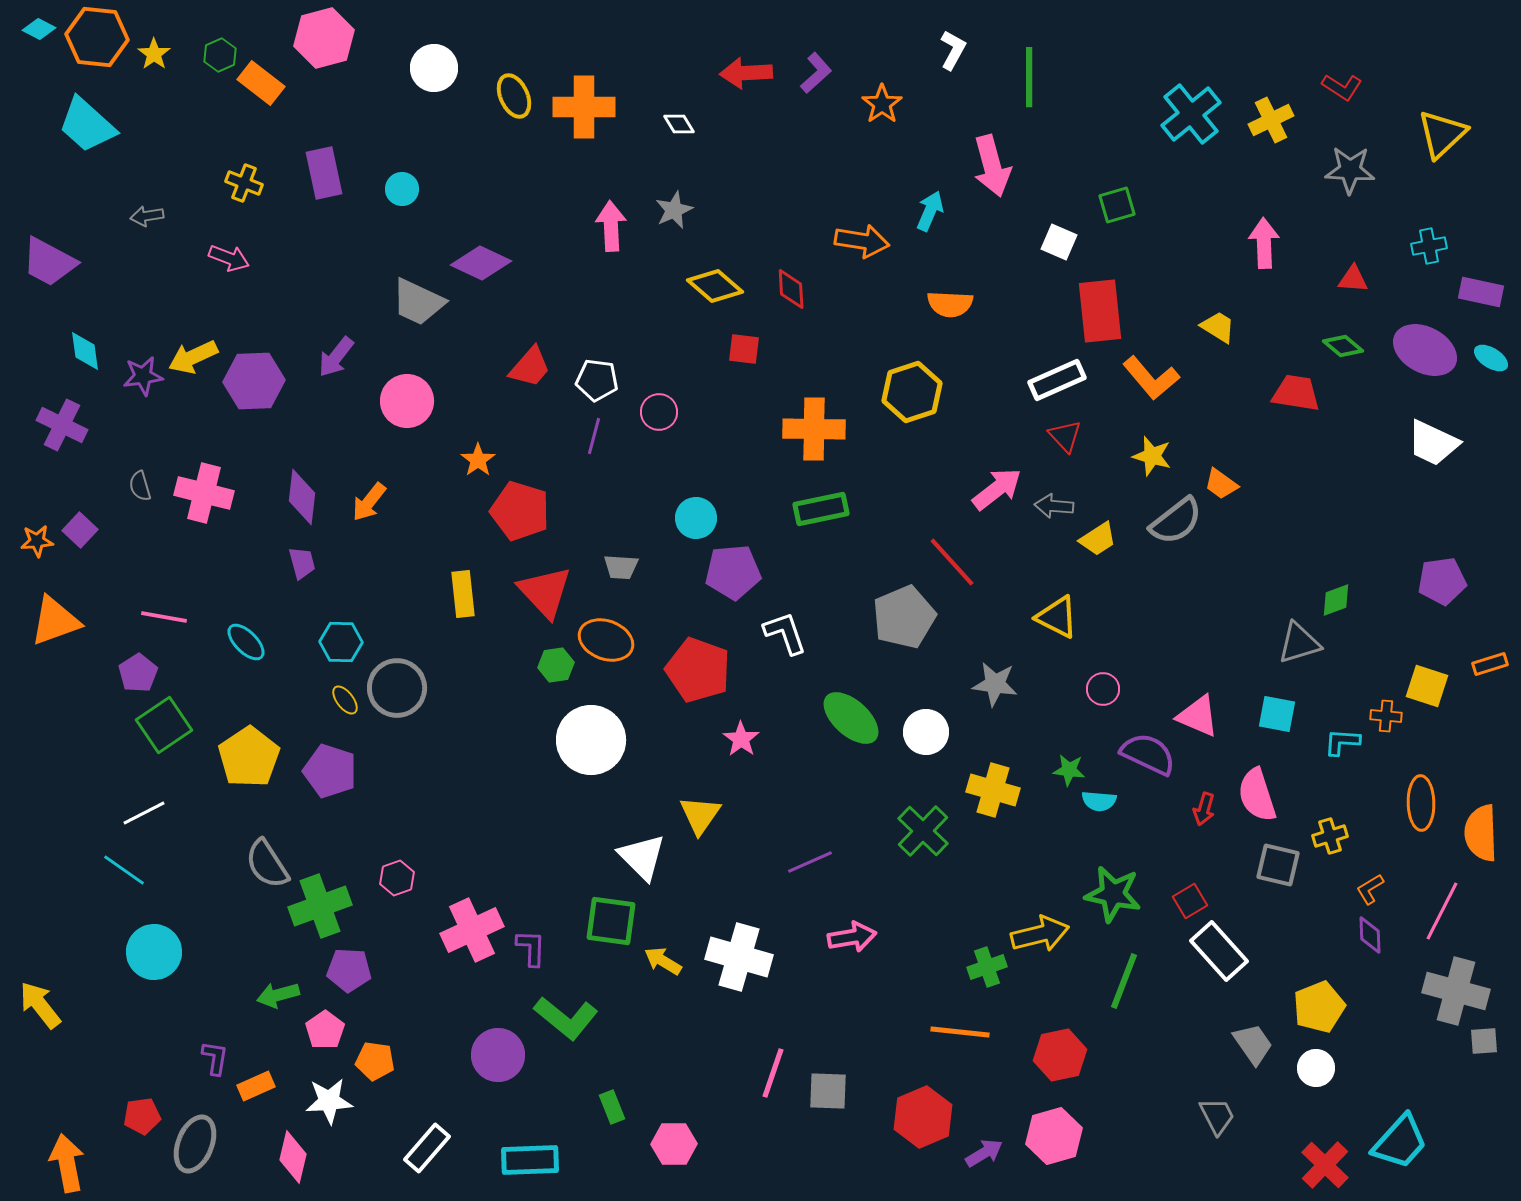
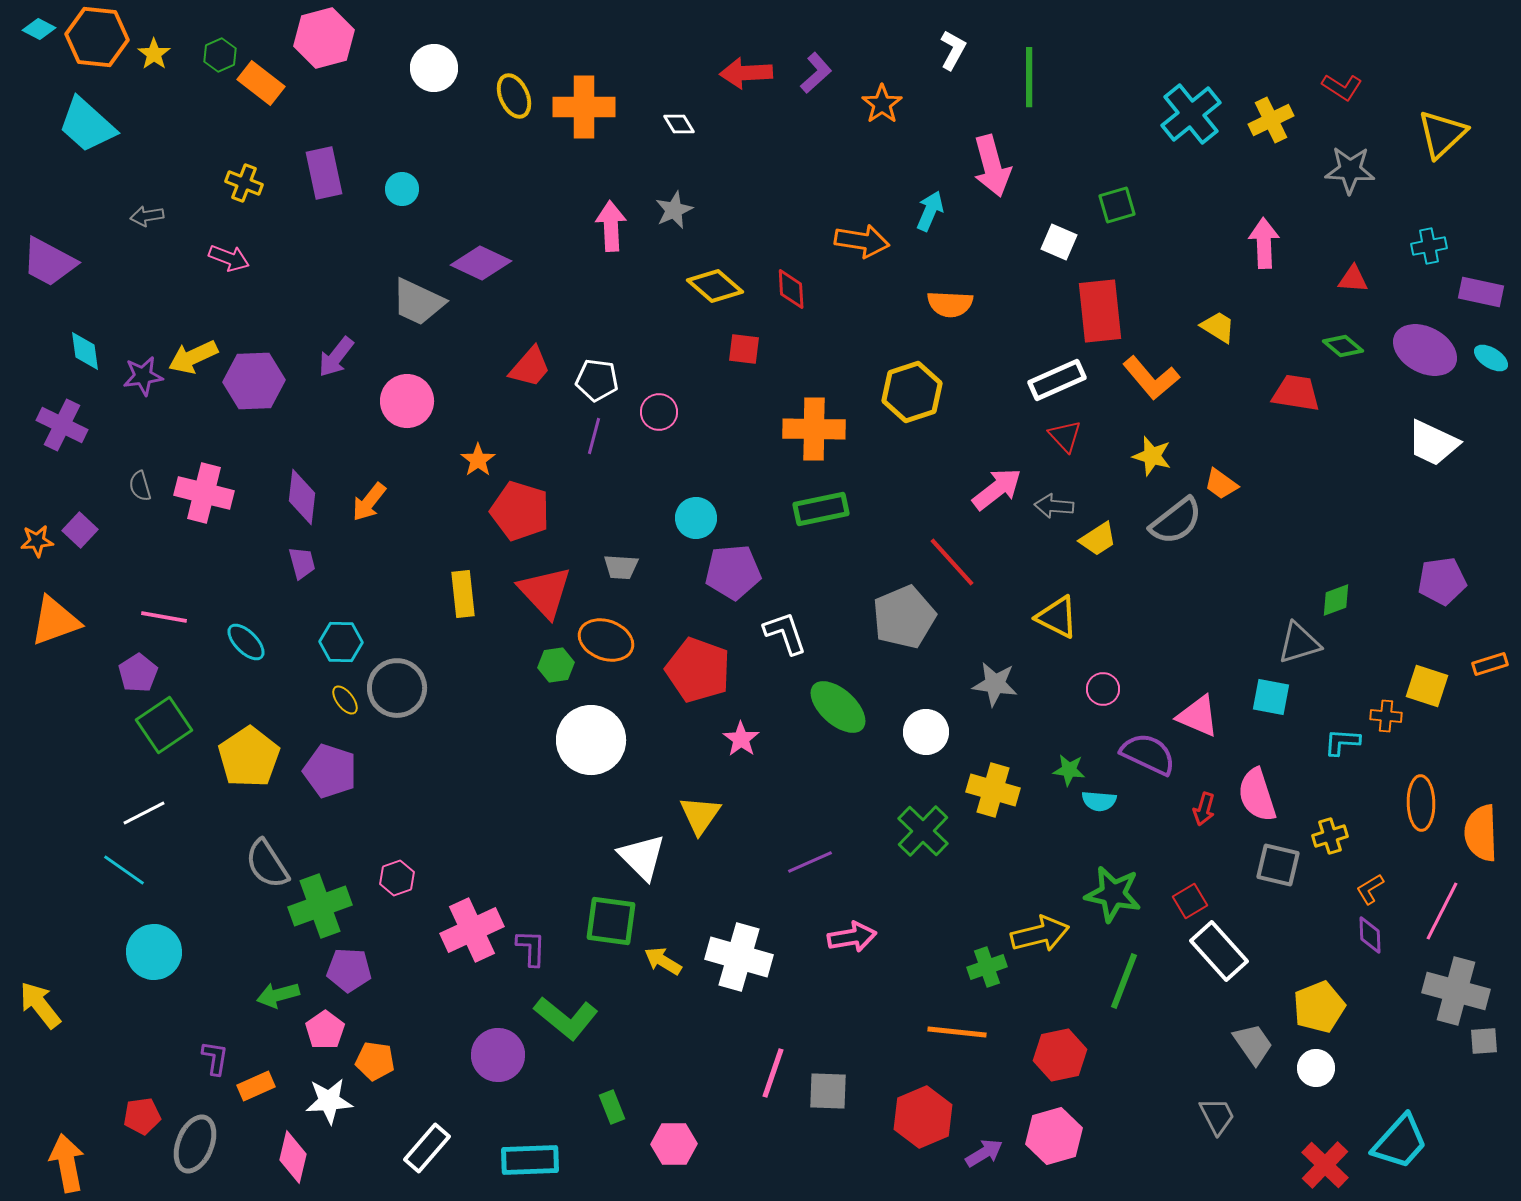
cyan square at (1277, 714): moved 6 px left, 17 px up
green ellipse at (851, 718): moved 13 px left, 11 px up
orange line at (960, 1032): moved 3 px left
